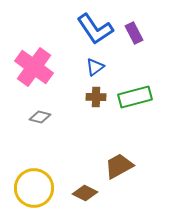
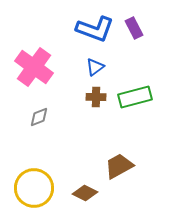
blue L-shape: rotated 36 degrees counterclockwise
purple rectangle: moved 5 px up
gray diamond: moved 1 px left; rotated 35 degrees counterclockwise
